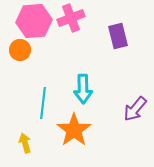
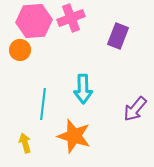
purple rectangle: rotated 35 degrees clockwise
cyan line: moved 1 px down
orange star: moved 6 px down; rotated 20 degrees counterclockwise
